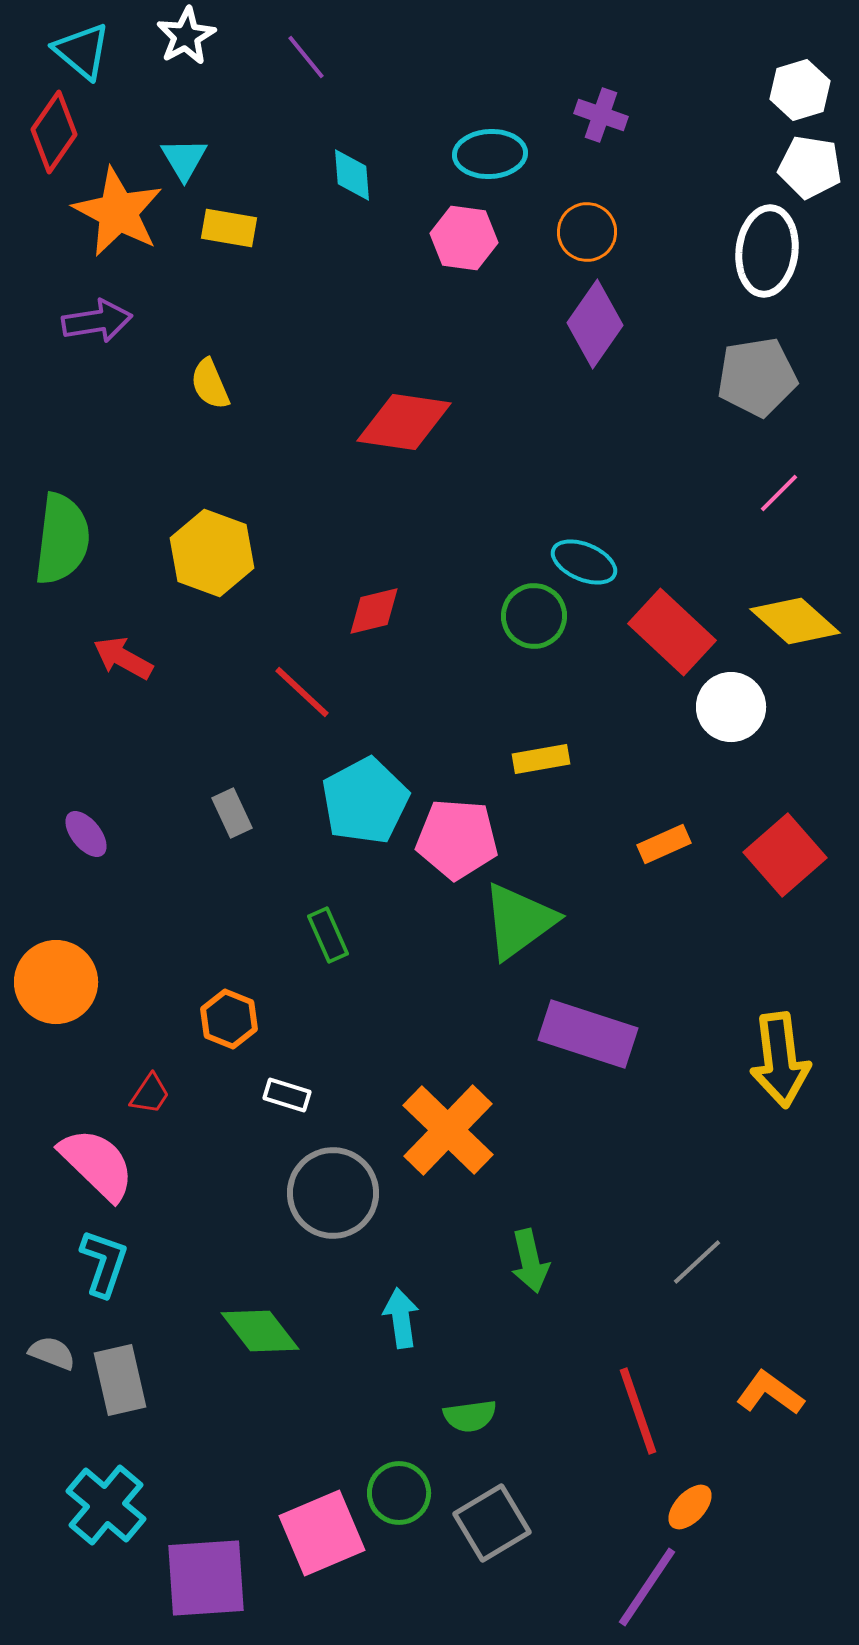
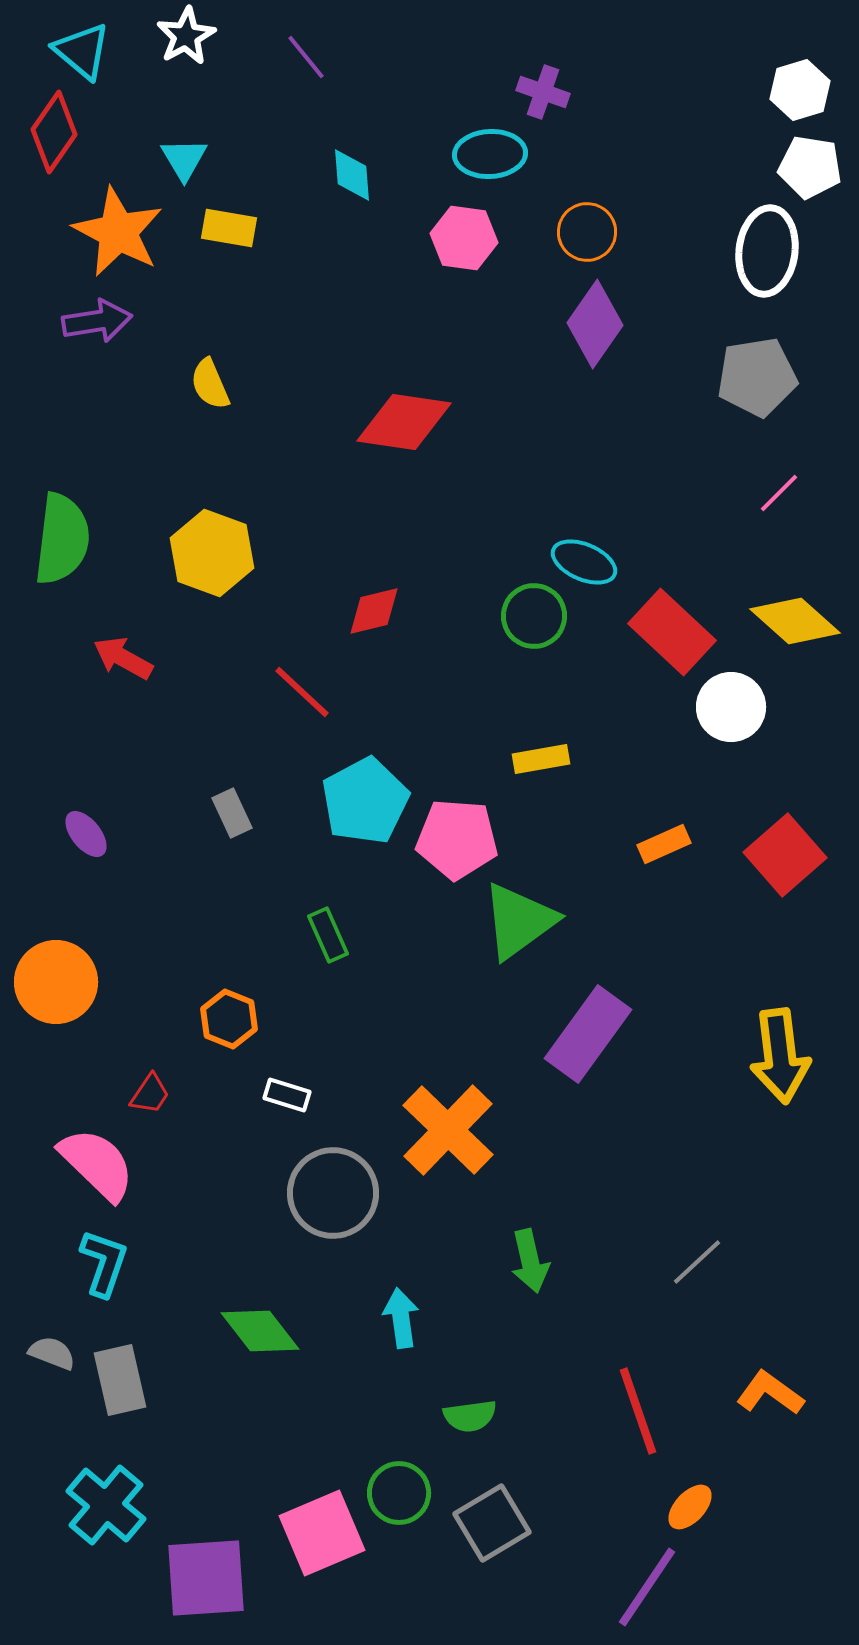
purple cross at (601, 115): moved 58 px left, 23 px up
orange star at (118, 212): moved 20 px down
purple rectangle at (588, 1034): rotated 72 degrees counterclockwise
yellow arrow at (780, 1060): moved 4 px up
